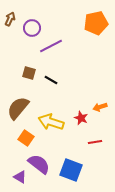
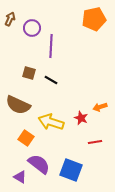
orange pentagon: moved 2 px left, 4 px up
purple line: rotated 60 degrees counterclockwise
brown semicircle: moved 3 px up; rotated 105 degrees counterclockwise
